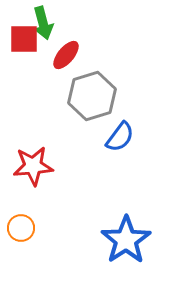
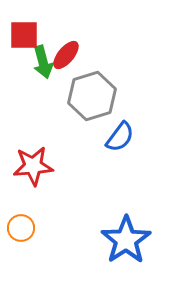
green arrow: moved 39 px down
red square: moved 4 px up
